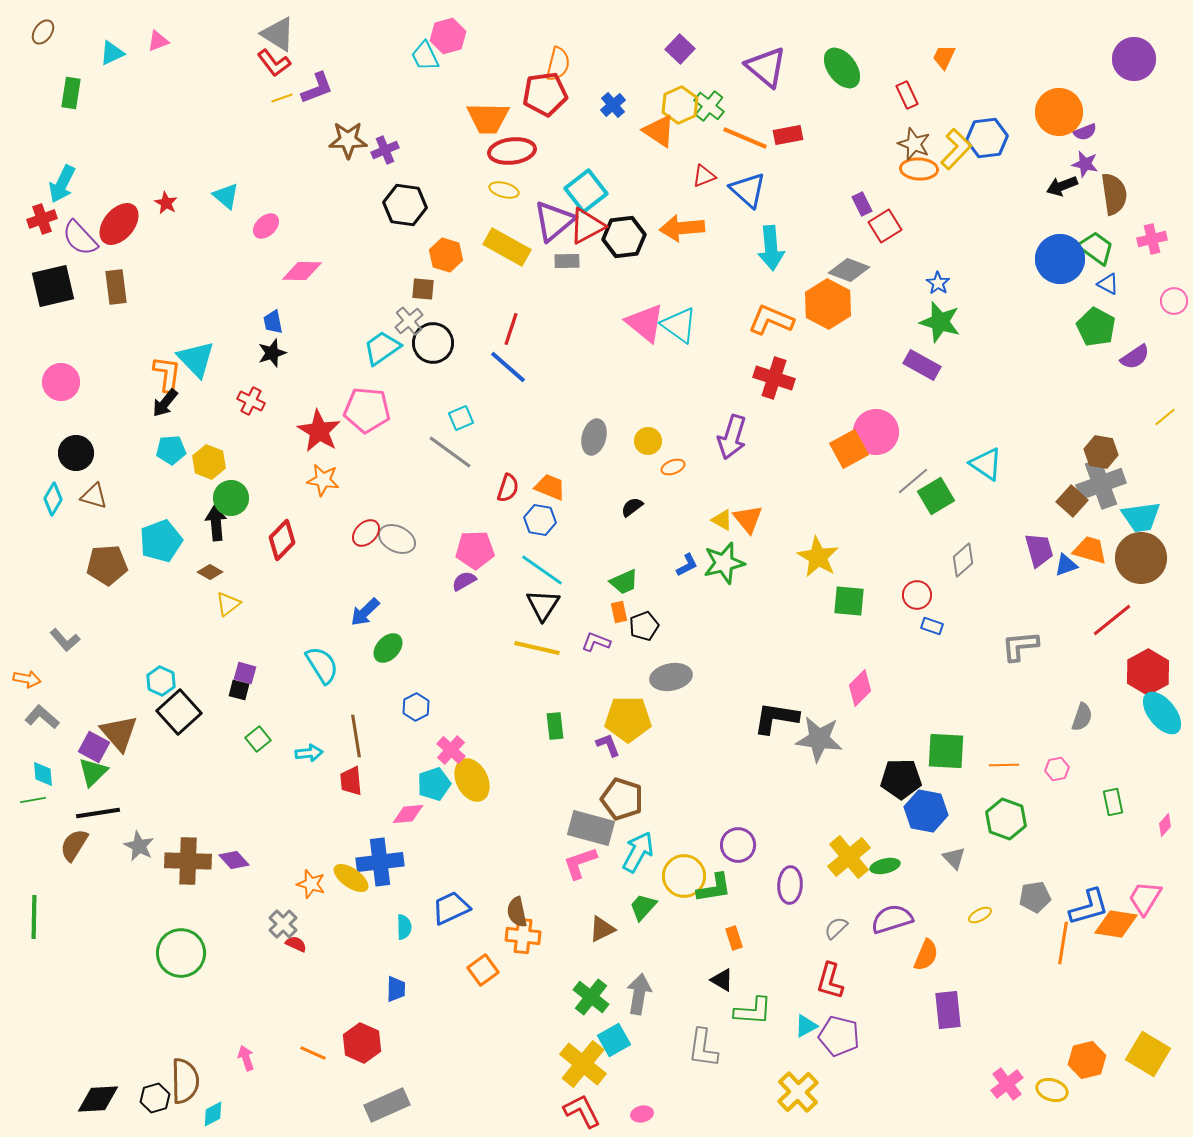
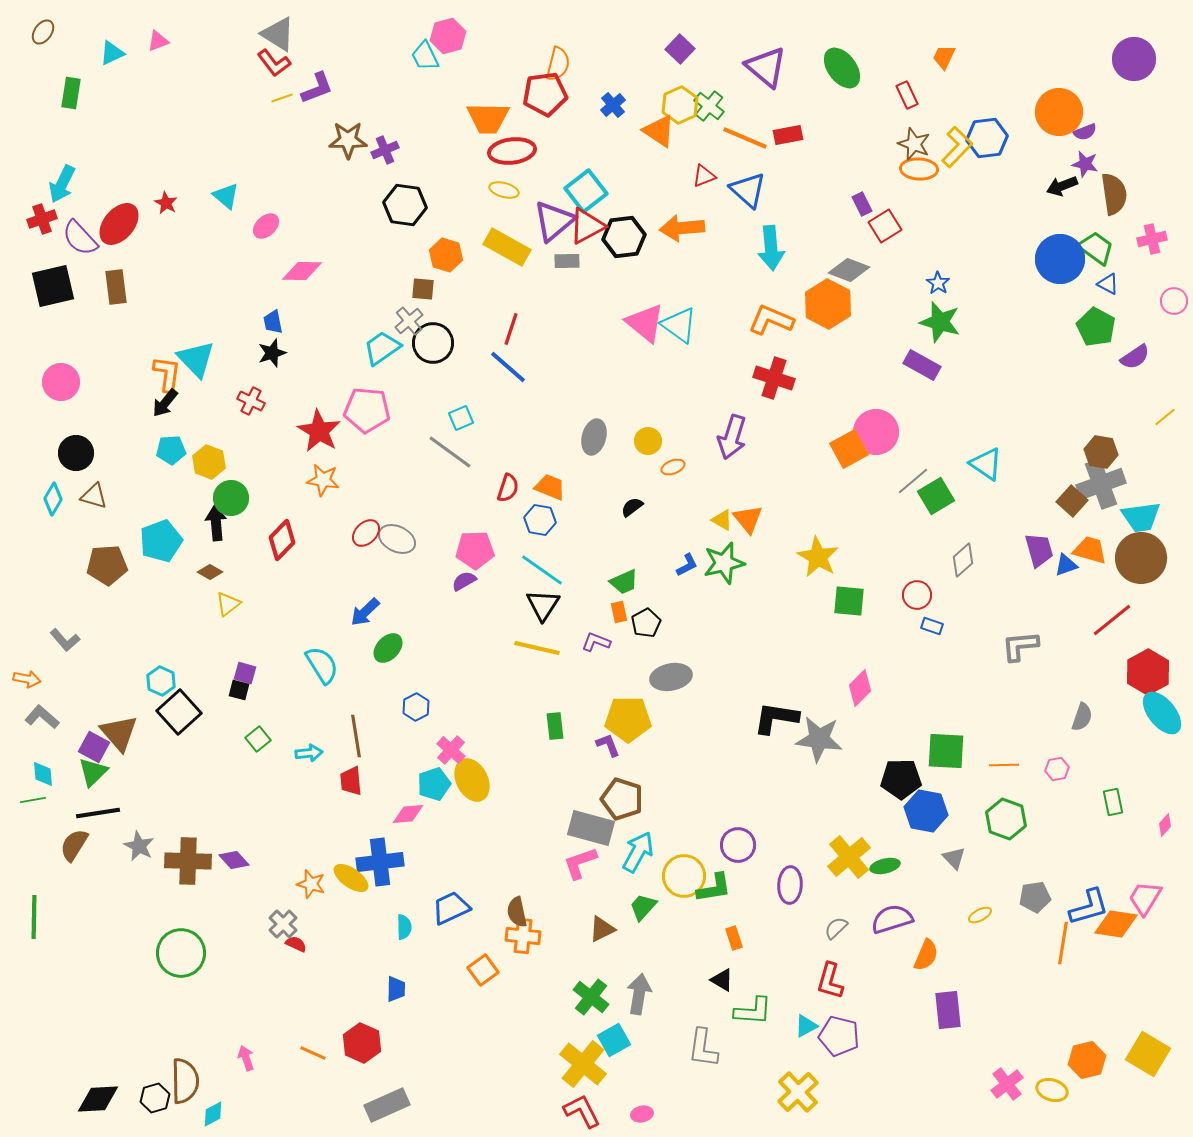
yellow L-shape at (956, 149): moved 1 px right, 2 px up
black pentagon at (644, 626): moved 2 px right, 3 px up; rotated 8 degrees counterclockwise
